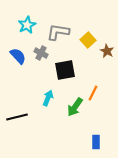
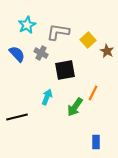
blue semicircle: moved 1 px left, 2 px up
cyan arrow: moved 1 px left, 1 px up
